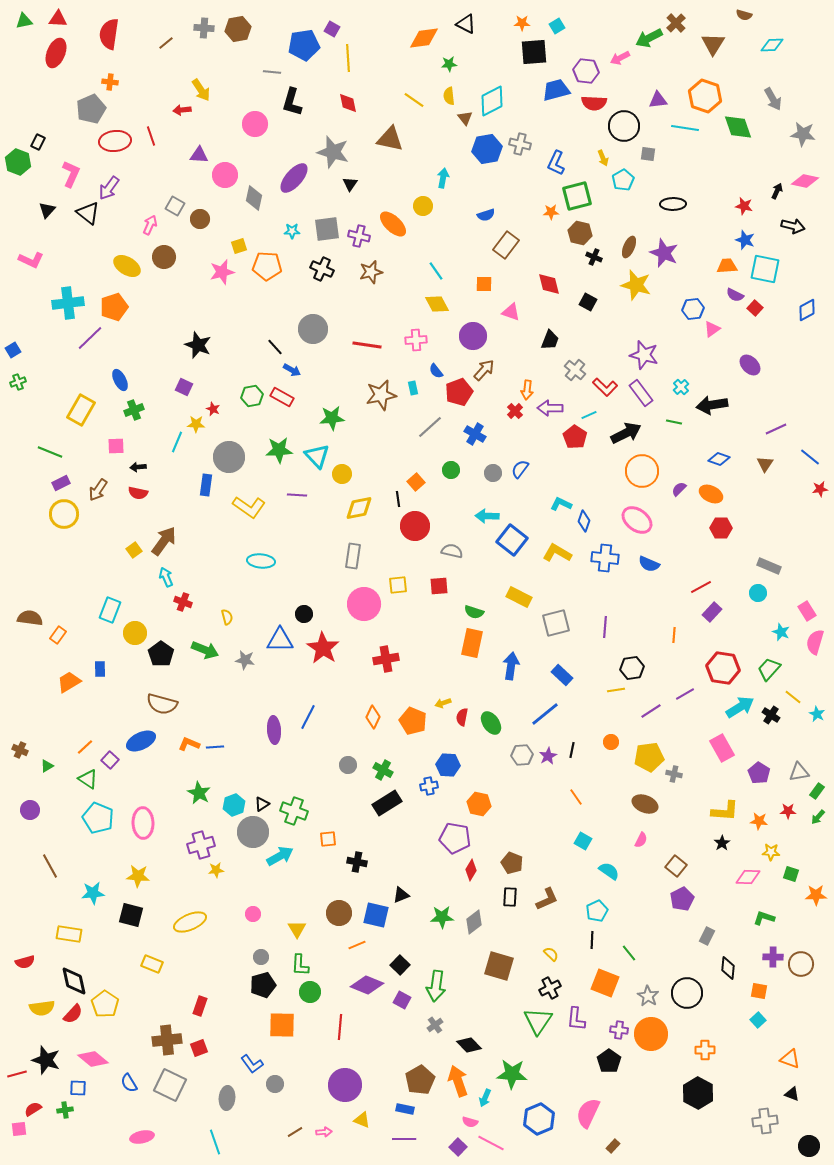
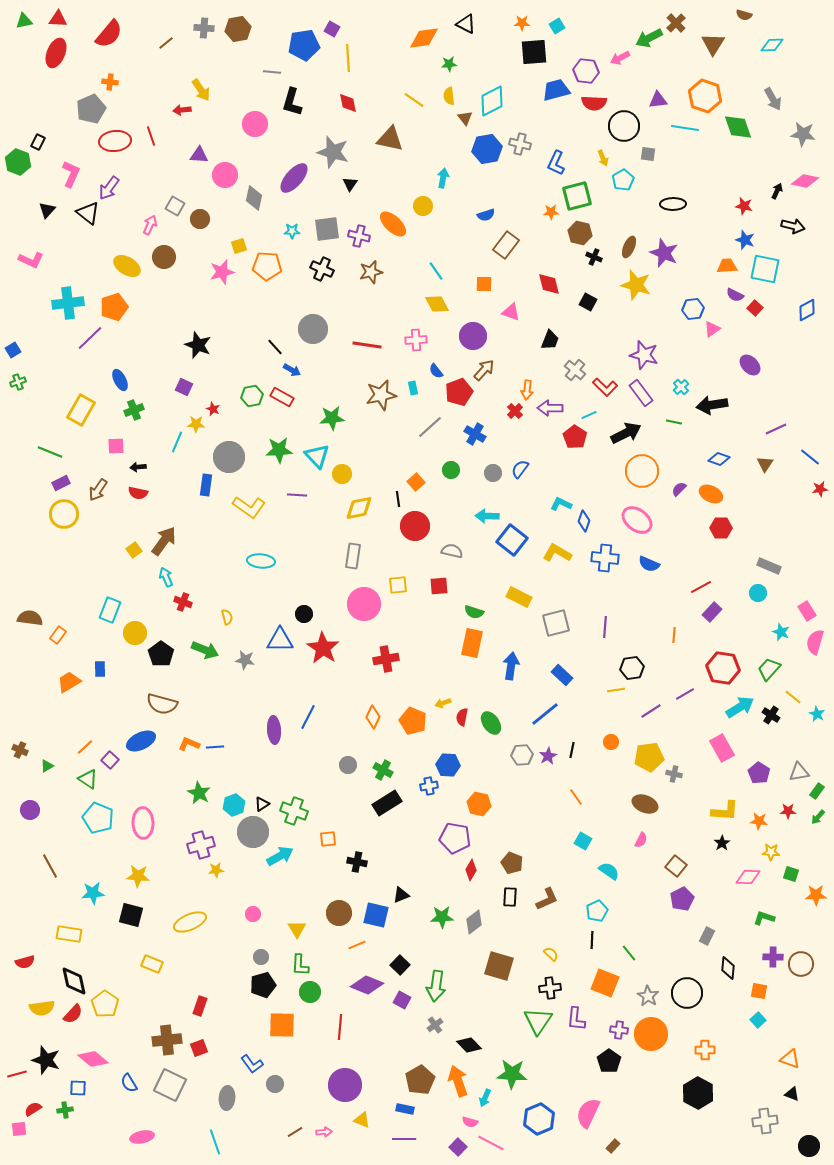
red semicircle at (109, 34): rotated 148 degrees counterclockwise
black cross at (550, 988): rotated 20 degrees clockwise
